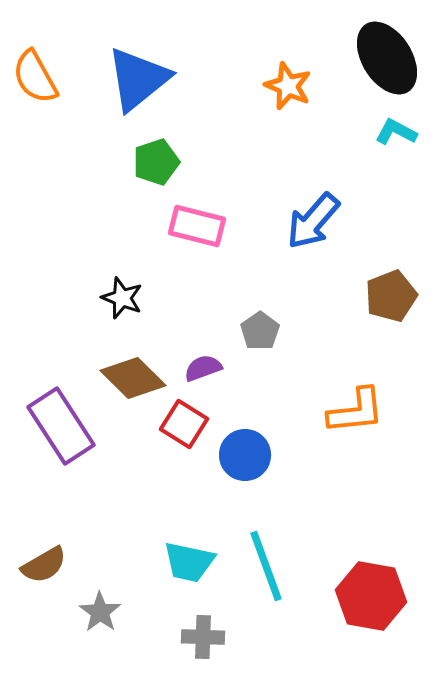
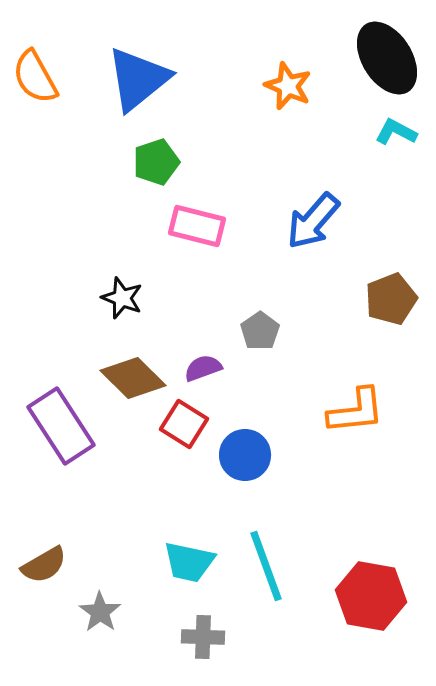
brown pentagon: moved 3 px down
